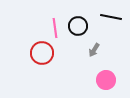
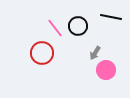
pink line: rotated 30 degrees counterclockwise
gray arrow: moved 1 px right, 3 px down
pink circle: moved 10 px up
